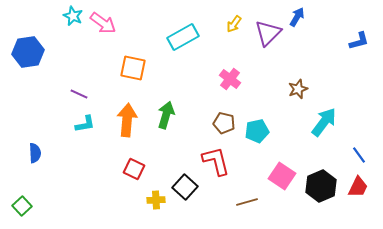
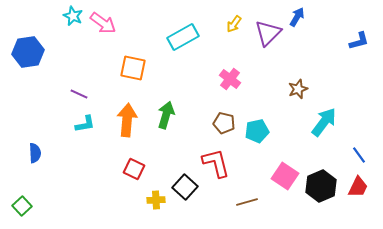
red L-shape: moved 2 px down
pink square: moved 3 px right
